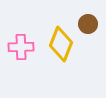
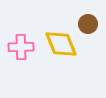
yellow diamond: rotated 44 degrees counterclockwise
